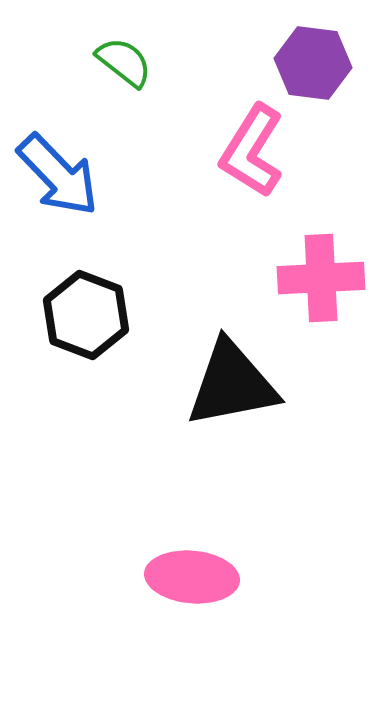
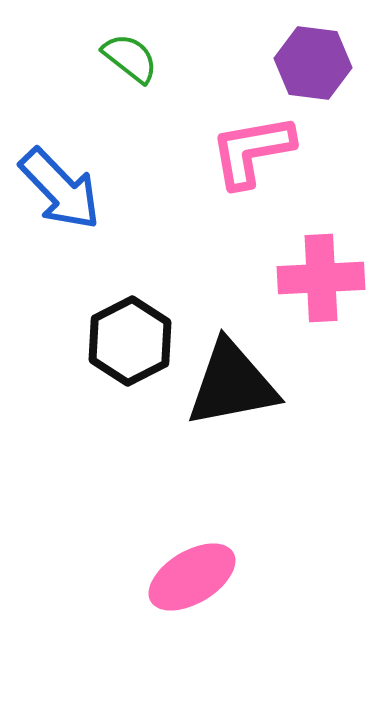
green semicircle: moved 6 px right, 4 px up
pink L-shape: rotated 48 degrees clockwise
blue arrow: moved 2 px right, 14 px down
black hexagon: moved 44 px right, 26 px down; rotated 12 degrees clockwise
pink ellipse: rotated 36 degrees counterclockwise
